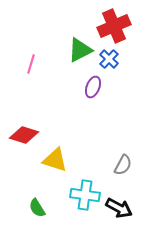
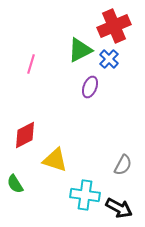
purple ellipse: moved 3 px left
red diamond: moved 1 px right; rotated 44 degrees counterclockwise
green semicircle: moved 22 px left, 24 px up
